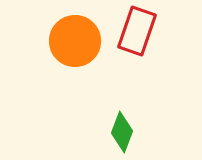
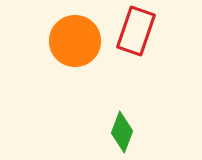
red rectangle: moved 1 px left
